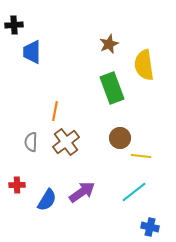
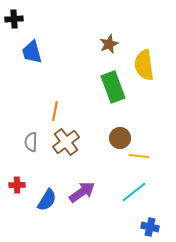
black cross: moved 6 px up
blue trapezoid: rotated 15 degrees counterclockwise
green rectangle: moved 1 px right, 1 px up
yellow line: moved 2 px left
